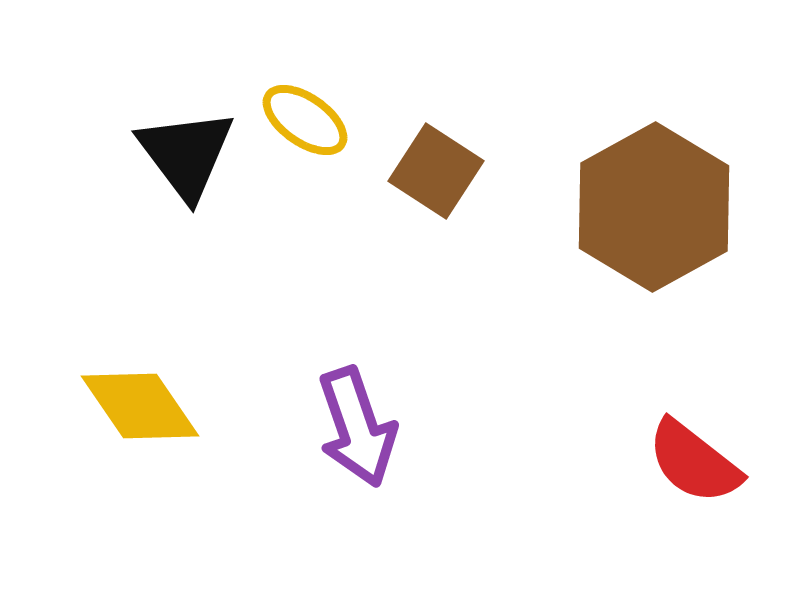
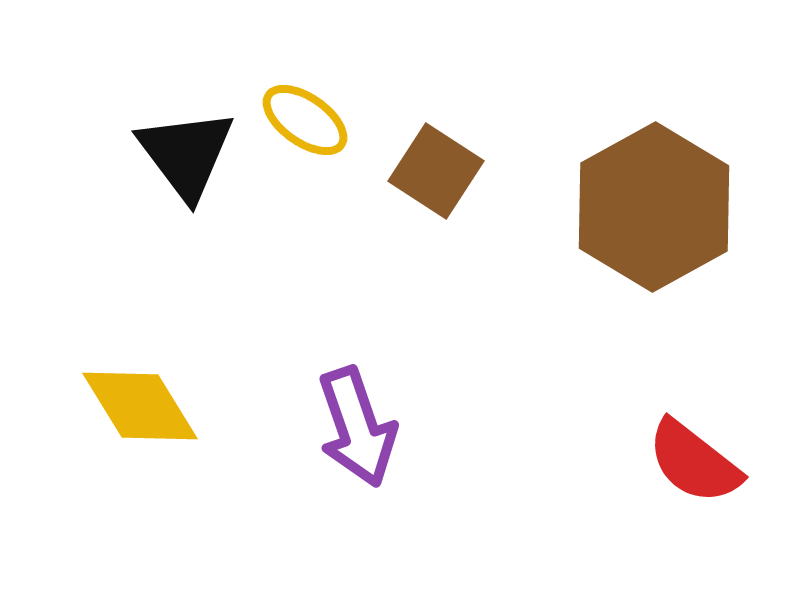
yellow diamond: rotated 3 degrees clockwise
